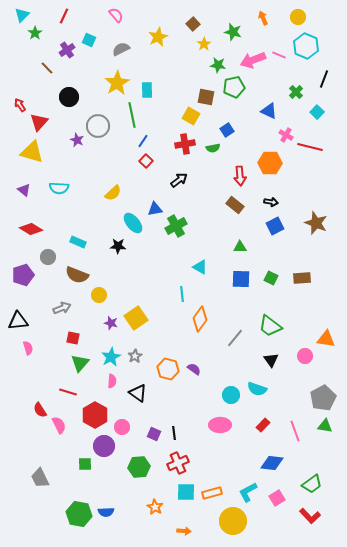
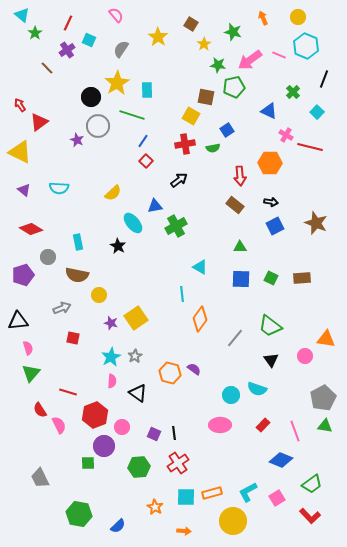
cyan triangle at (22, 15): rotated 35 degrees counterclockwise
red line at (64, 16): moved 4 px right, 7 px down
brown square at (193, 24): moved 2 px left; rotated 16 degrees counterclockwise
yellow star at (158, 37): rotated 12 degrees counterclockwise
gray semicircle at (121, 49): rotated 30 degrees counterclockwise
pink arrow at (253, 60): moved 3 px left; rotated 15 degrees counterclockwise
green cross at (296, 92): moved 3 px left
black circle at (69, 97): moved 22 px right
green line at (132, 115): rotated 60 degrees counterclockwise
red triangle at (39, 122): rotated 12 degrees clockwise
yellow triangle at (32, 152): moved 12 px left; rotated 10 degrees clockwise
blue triangle at (155, 209): moved 3 px up
cyan rectangle at (78, 242): rotated 56 degrees clockwise
black star at (118, 246): rotated 28 degrees clockwise
brown semicircle at (77, 275): rotated 10 degrees counterclockwise
green triangle at (80, 363): moved 49 px left, 10 px down
orange hexagon at (168, 369): moved 2 px right, 4 px down
red hexagon at (95, 415): rotated 10 degrees clockwise
red cross at (178, 463): rotated 10 degrees counterclockwise
blue diamond at (272, 463): moved 9 px right, 3 px up; rotated 15 degrees clockwise
green square at (85, 464): moved 3 px right, 1 px up
cyan square at (186, 492): moved 5 px down
blue semicircle at (106, 512): moved 12 px right, 14 px down; rotated 42 degrees counterclockwise
